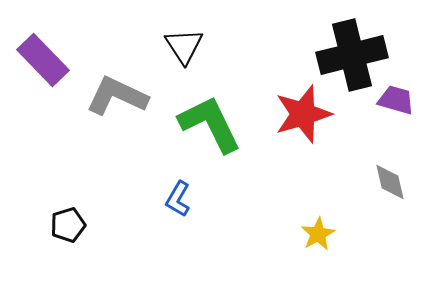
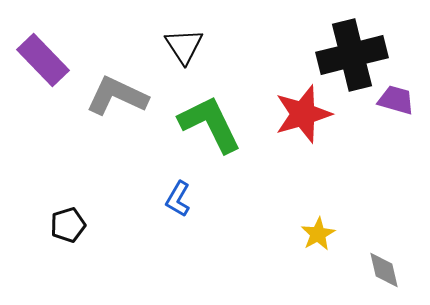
gray diamond: moved 6 px left, 88 px down
